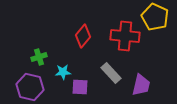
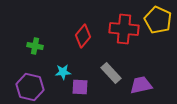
yellow pentagon: moved 3 px right, 3 px down
red cross: moved 1 px left, 7 px up
green cross: moved 4 px left, 11 px up; rotated 28 degrees clockwise
purple trapezoid: rotated 115 degrees counterclockwise
